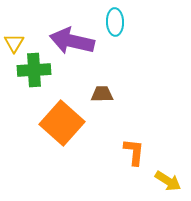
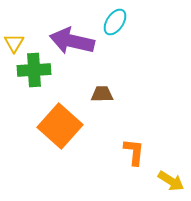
cyan ellipse: rotated 36 degrees clockwise
orange square: moved 2 px left, 3 px down
yellow arrow: moved 3 px right
